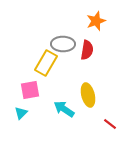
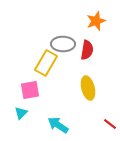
yellow ellipse: moved 7 px up
cyan arrow: moved 6 px left, 16 px down
